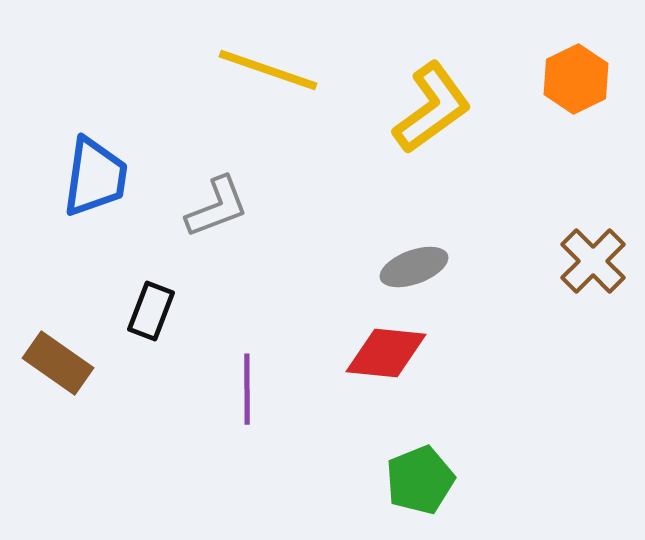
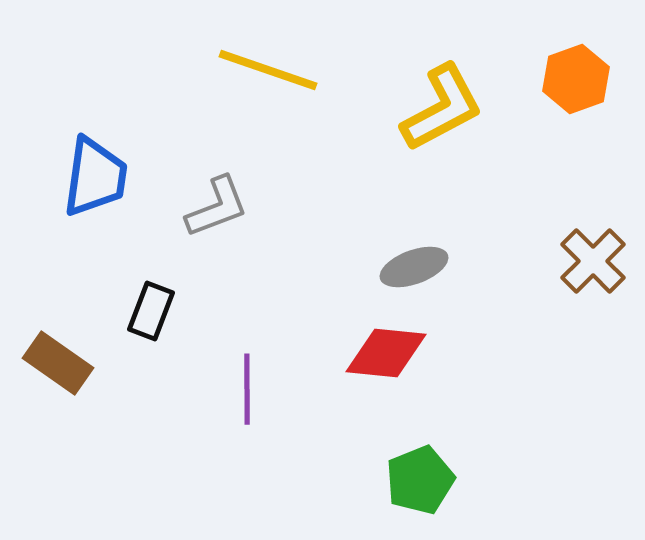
orange hexagon: rotated 6 degrees clockwise
yellow L-shape: moved 10 px right; rotated 8 degrees clockwise
